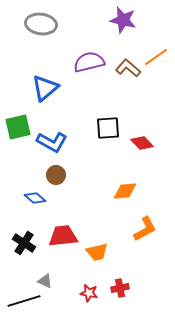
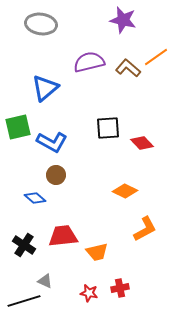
orange diamond: rotated 30 degrees clockwise
black cross: moved 2 px down
